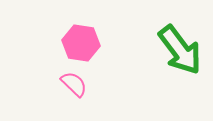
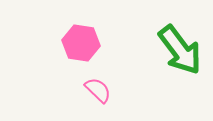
pink semicircle: moved 24 px right, 6 px down
